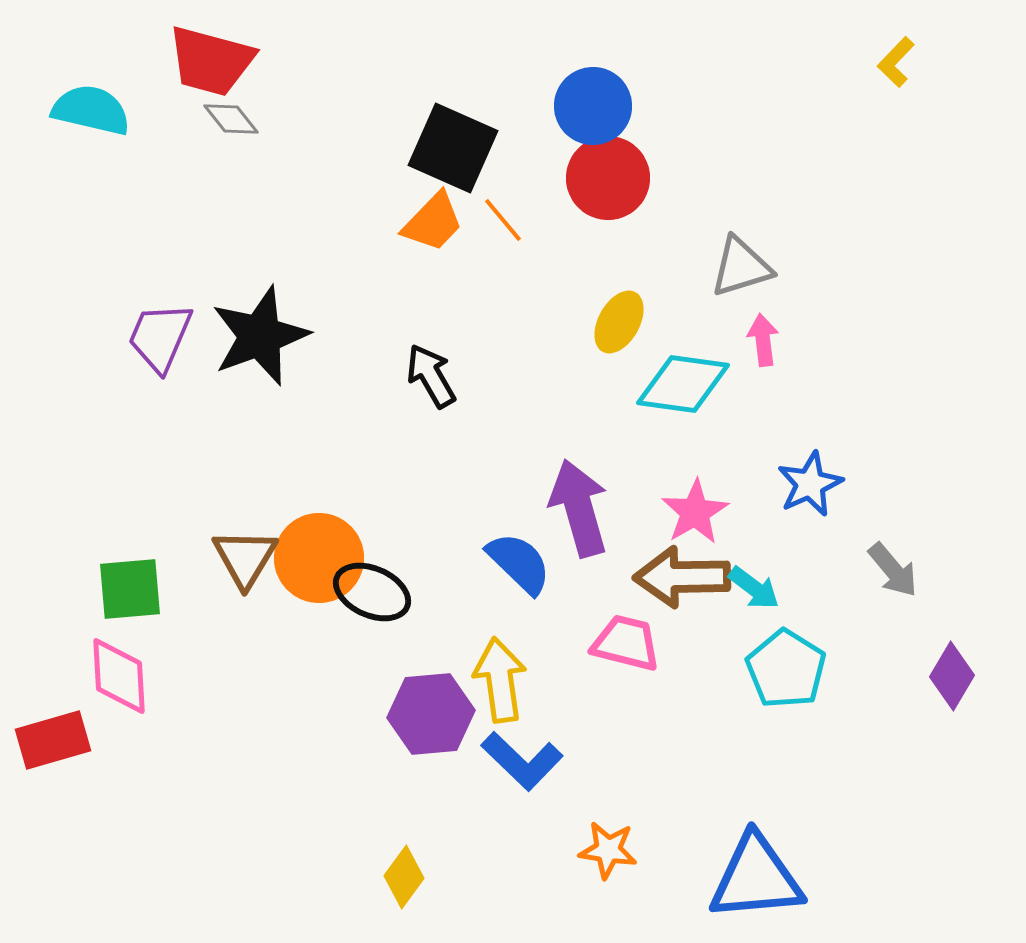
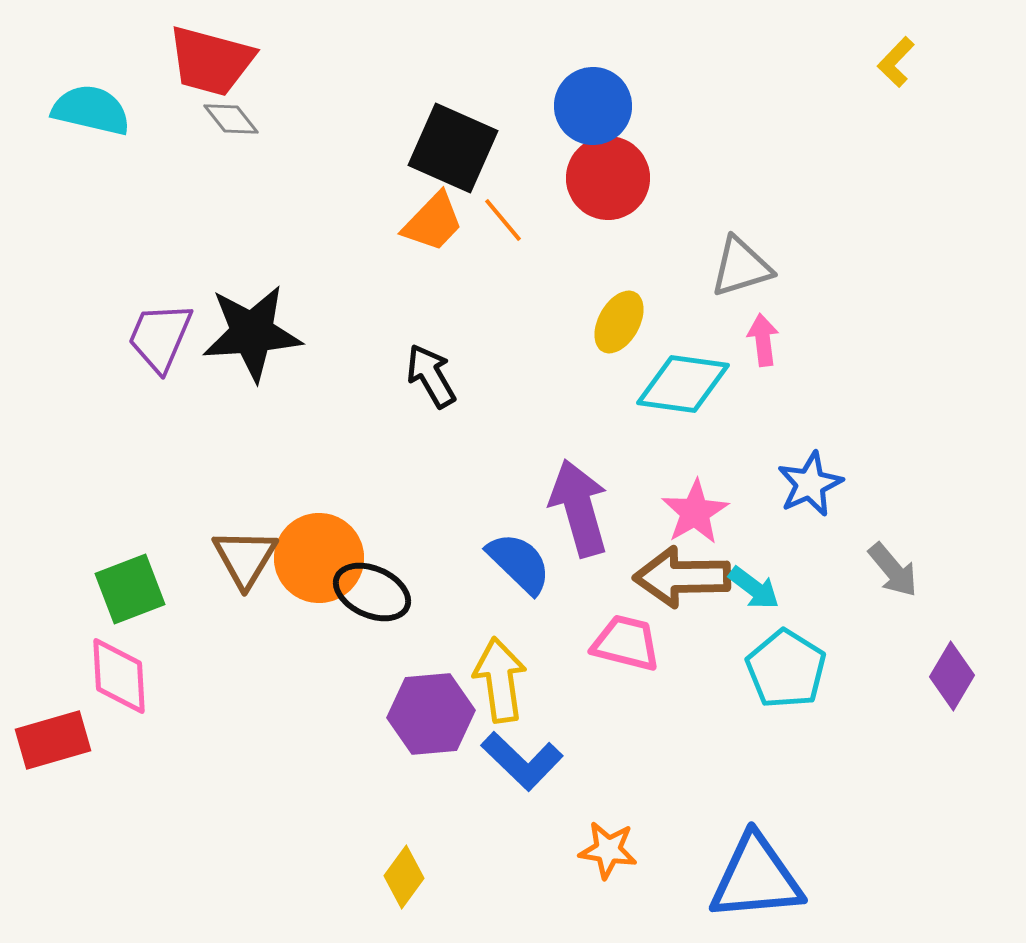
black star: moved 8 px left, 3 px up; rotated 16 degrees clockwise
green square: rotated 16 degrees counterclockwise
